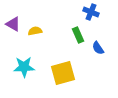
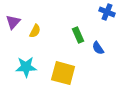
blue cross: moved 16 px right
purple triangle: moved 2 px up; rotated 42 degrees clockwise
yellow semicircle: rotated 128 degrees clockwise
cyan star: moved 2 px right
yellow square: rotated 30 degrees clockwise
